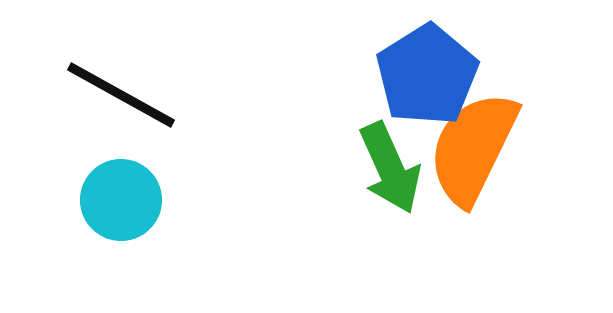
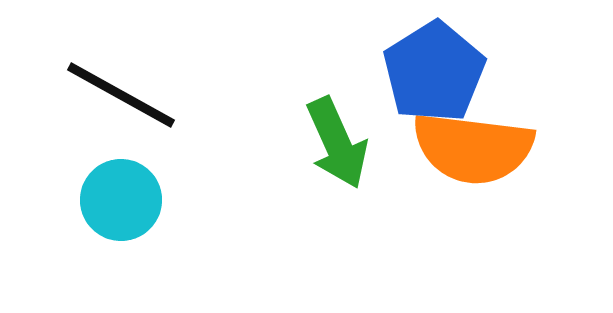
blue pentagon: moved 7 px right, 3 px up
orange semicircle: rotated 109 degrees counterclockwise
green arrow: moved 53 px left, 25 px up
